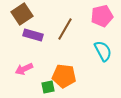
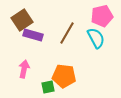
brown square: moved 6 px down
brown line: moved 2 px right, 4 px down
cyan semicircle: moved 7 px left, 13 px up
pink arrow: rotated 126 degrees clockwise
